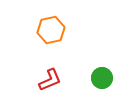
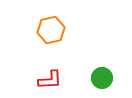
red L-shape: rotated 20 degrees clockwise
